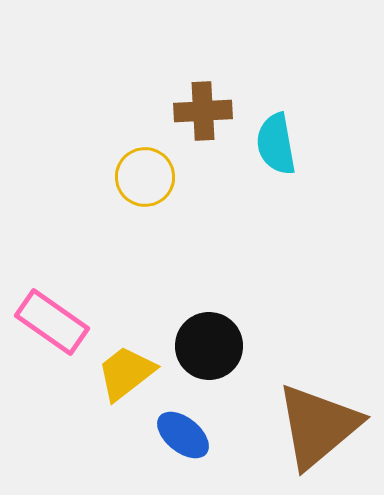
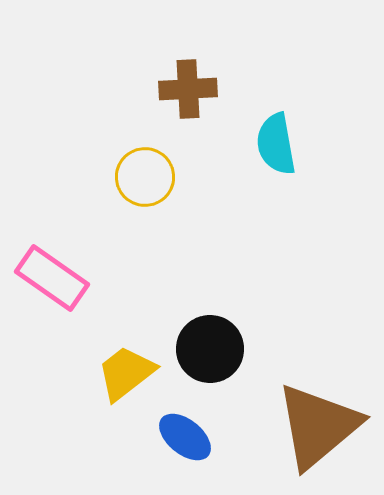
brown cross: moved 15 px left, 22 px up
pink rectangle: moved 44 px up
black circle: moved 1 px right, 3 px down
blue ellipse: moved 2 px right, 2 px down
